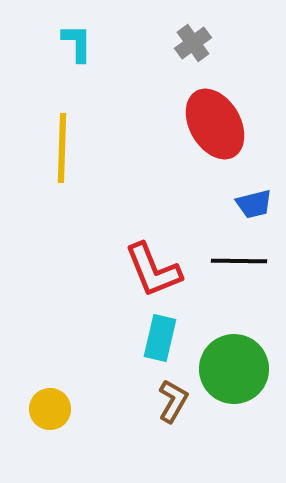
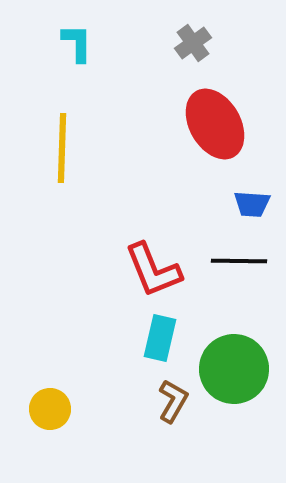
blue trapezoid: moved 2 px left; rotated 18 degrees clockwise
